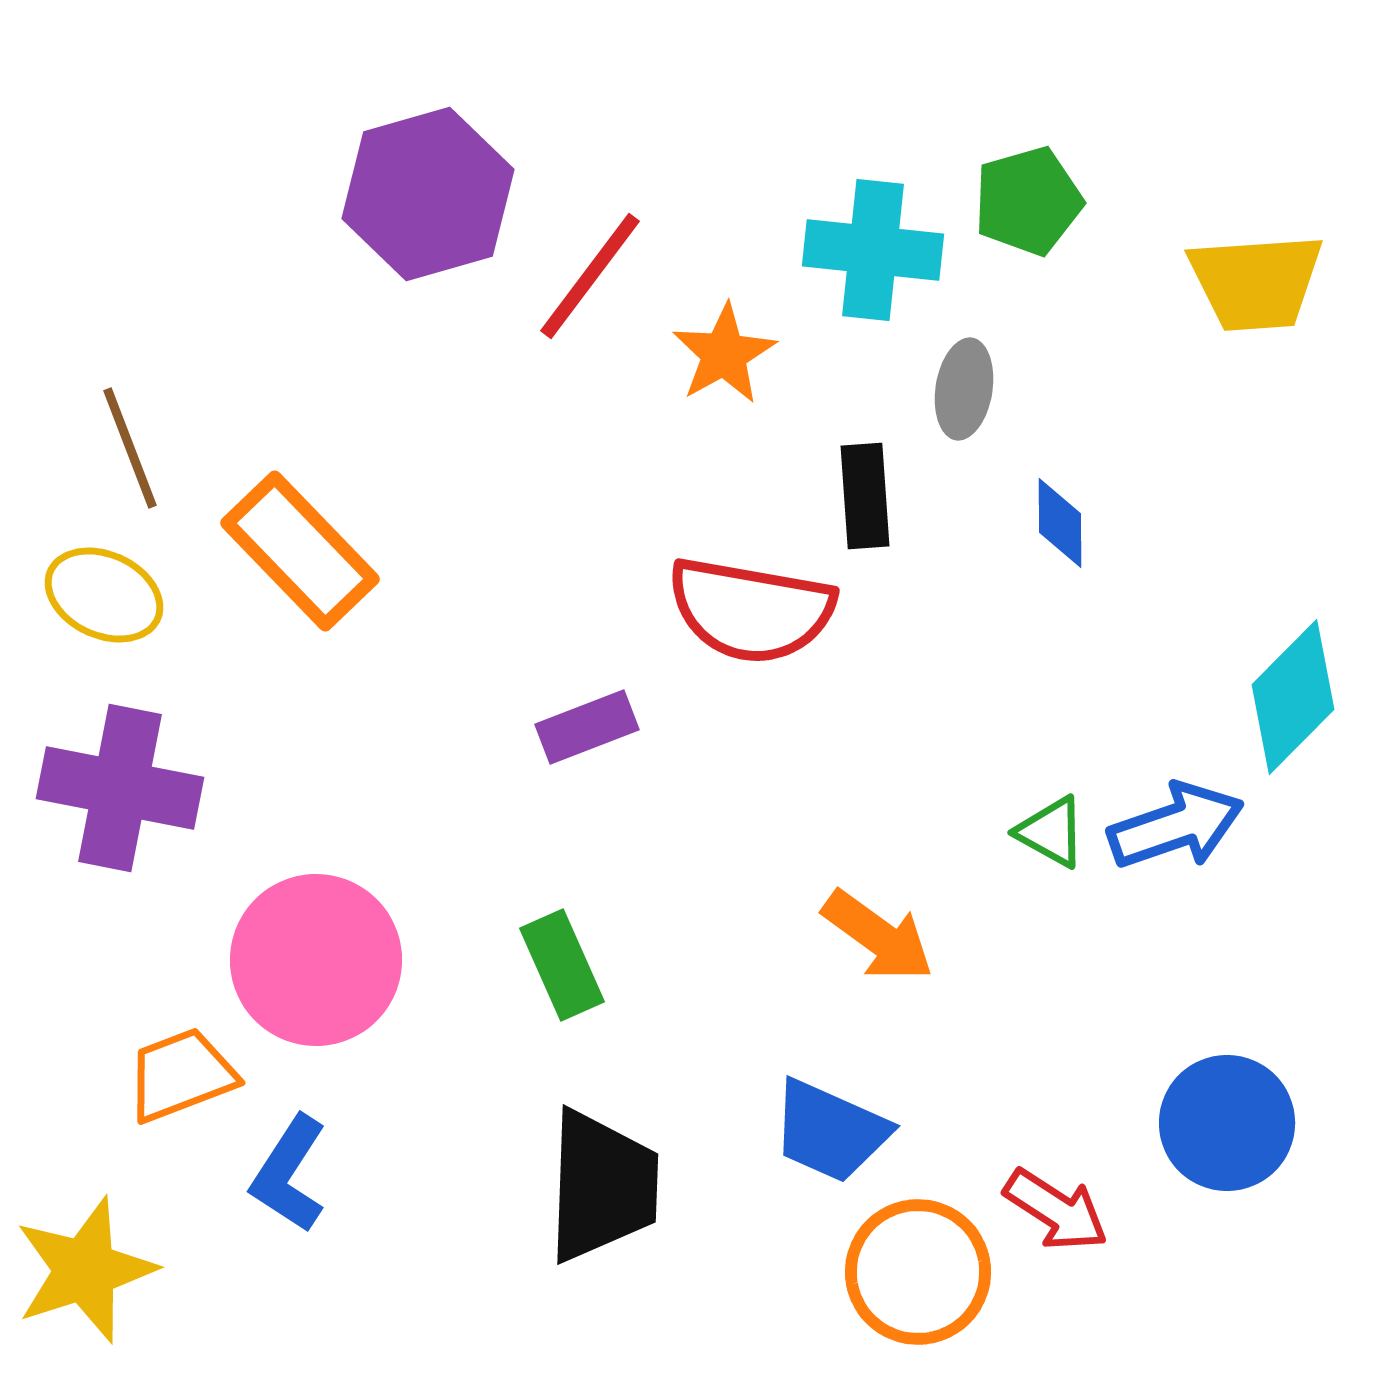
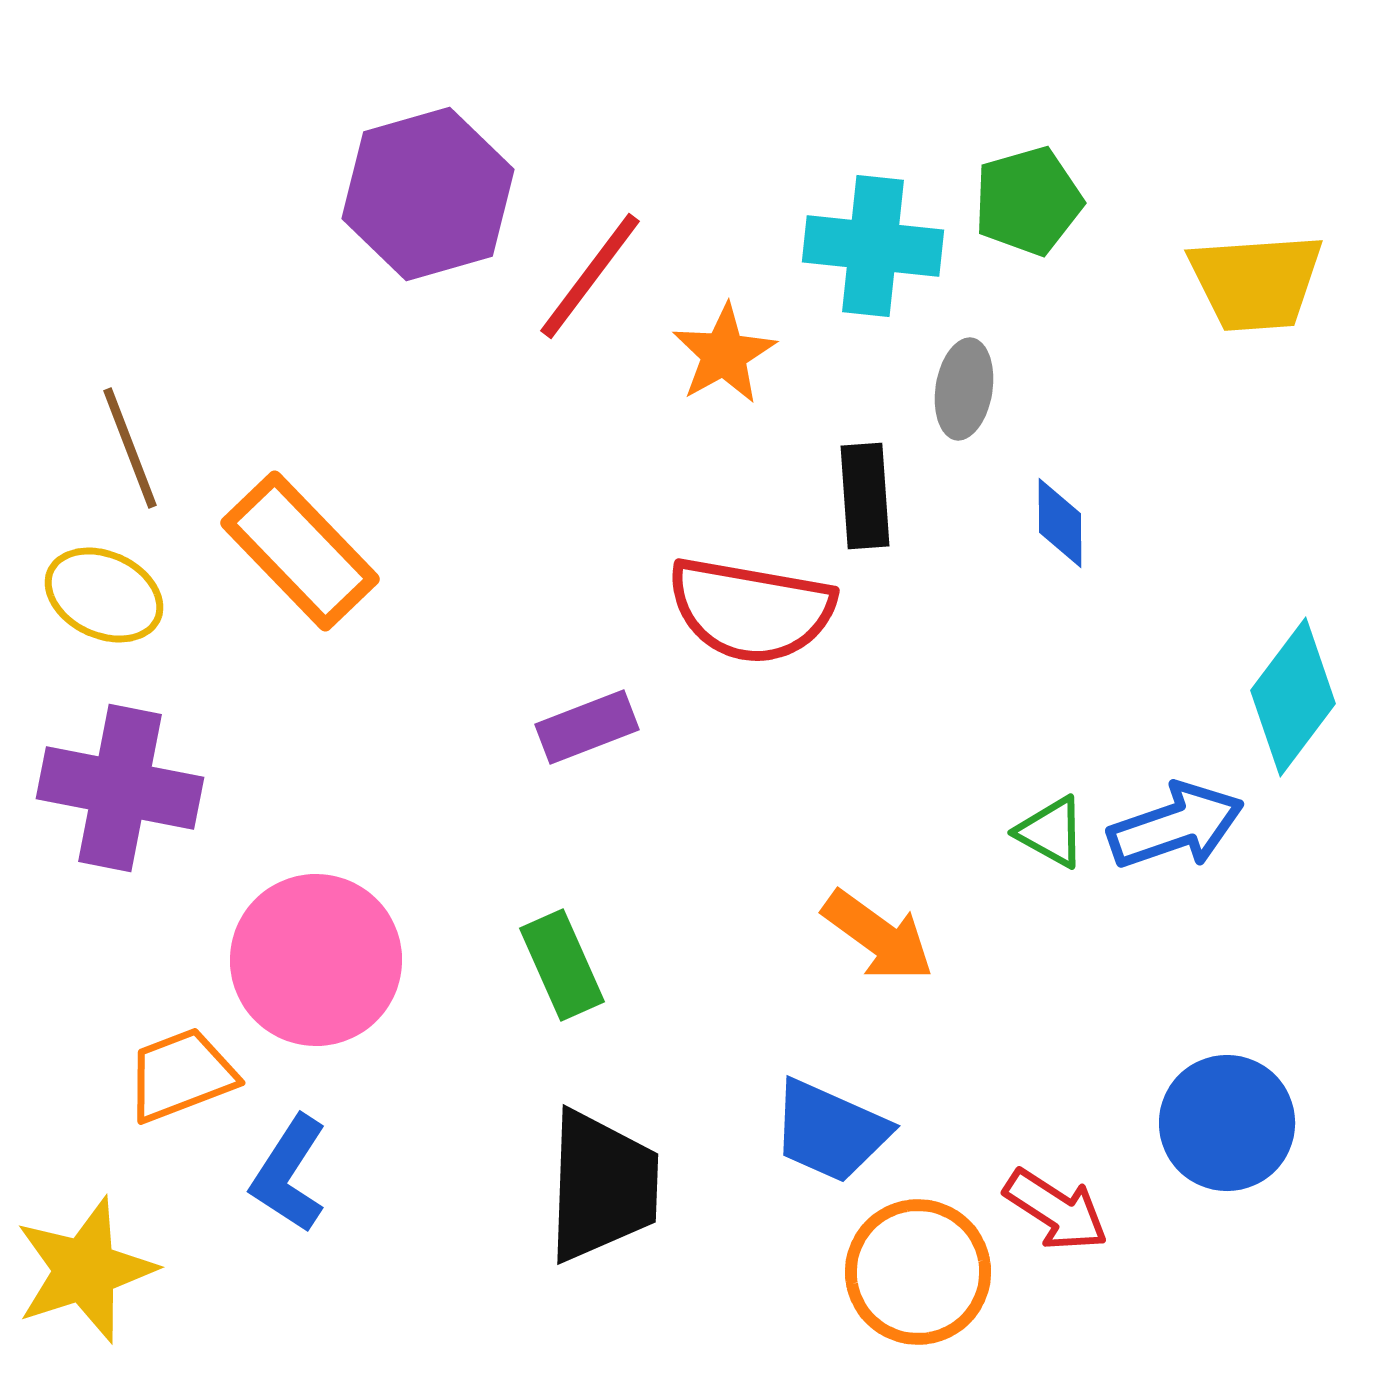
cyan cross: moved 4 px up
cyan diamond: rotated 8 degrees counterclockwise
